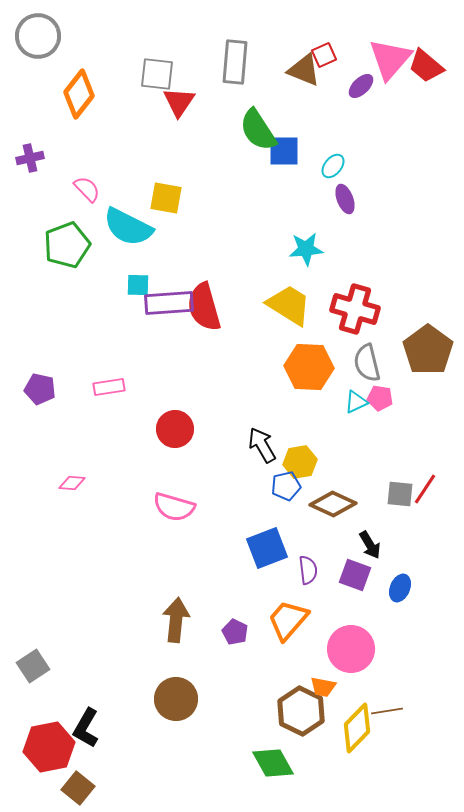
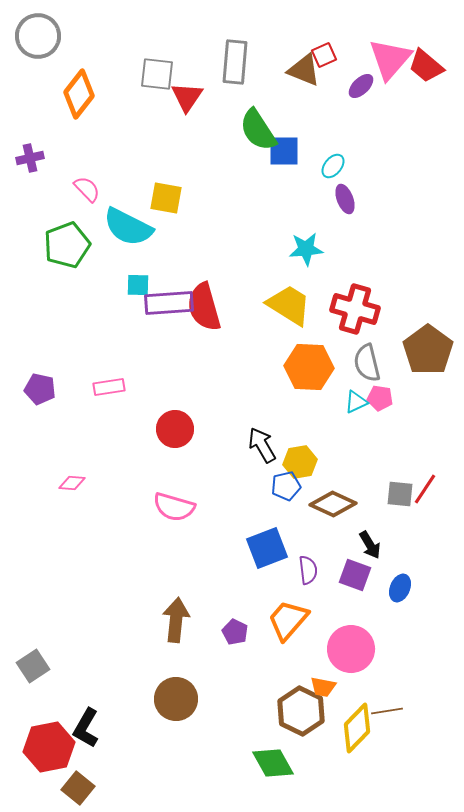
red triangle at (179, 102): moved 8 px right, 5 px up
